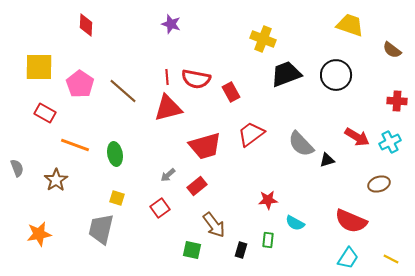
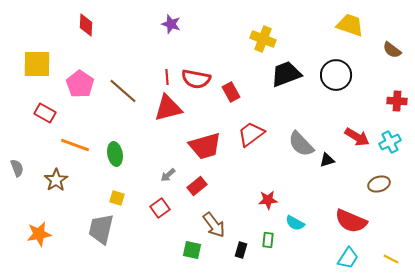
yellow square at (39, 67): moved 2 px left, 3 px up
